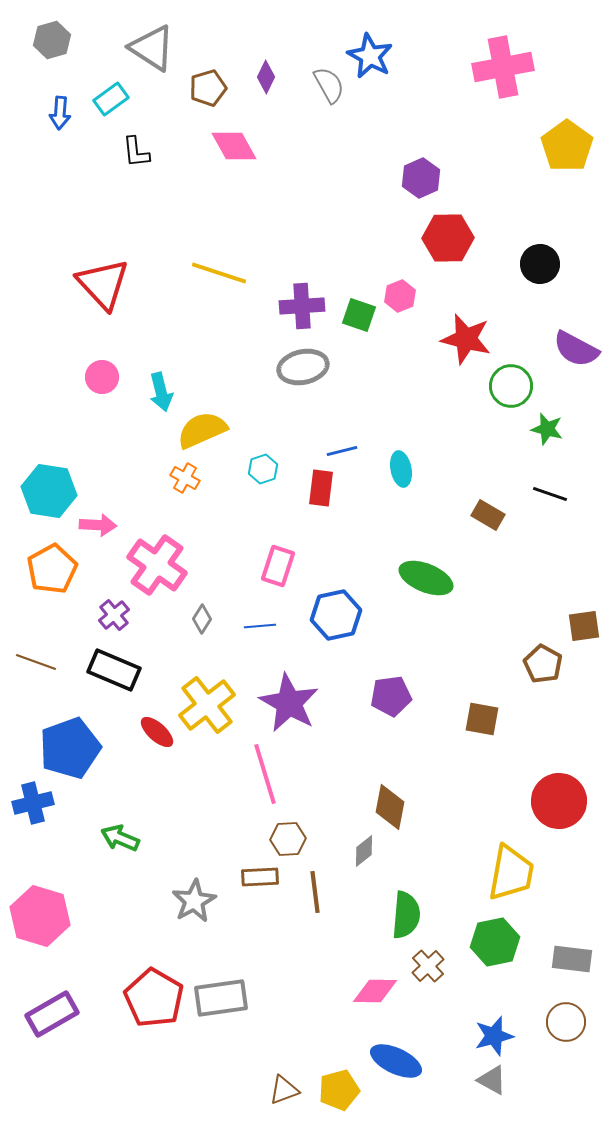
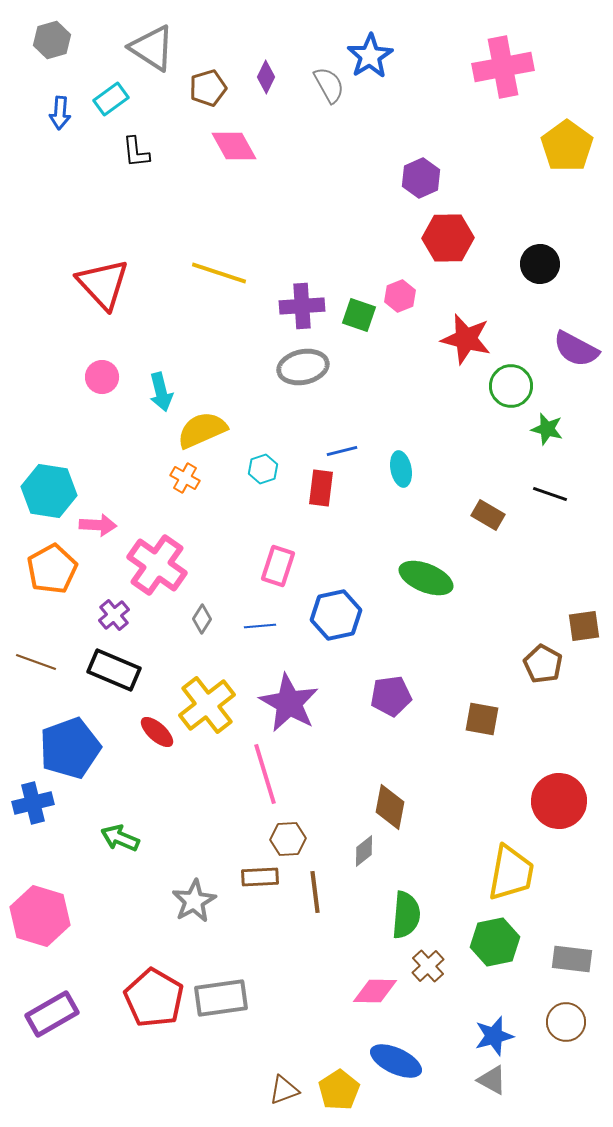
blue star at (370, 56): rotated 12 degrees clockwise
yellow pentagon at (339, 1090): rotated 18 degrees counterclockwise
